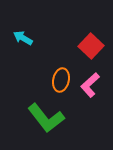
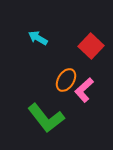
cyan arrow: moved 15 px right
orange ellipse: moved 5 px right; rotated 20 degrees clockwise
pink L-shape: moved 6 px left, 5 px down
